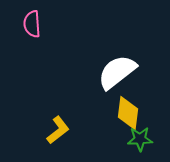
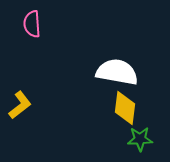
white semicircle: rotated 48 degrees clockwise
yellow diamond: moved 3 px left, 5 px up
yellow L-shape: moved 38 px left, 25 px up
